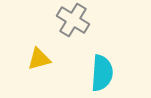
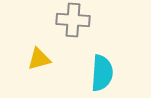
gray cross: rotated 28 degrees counterclockwise
